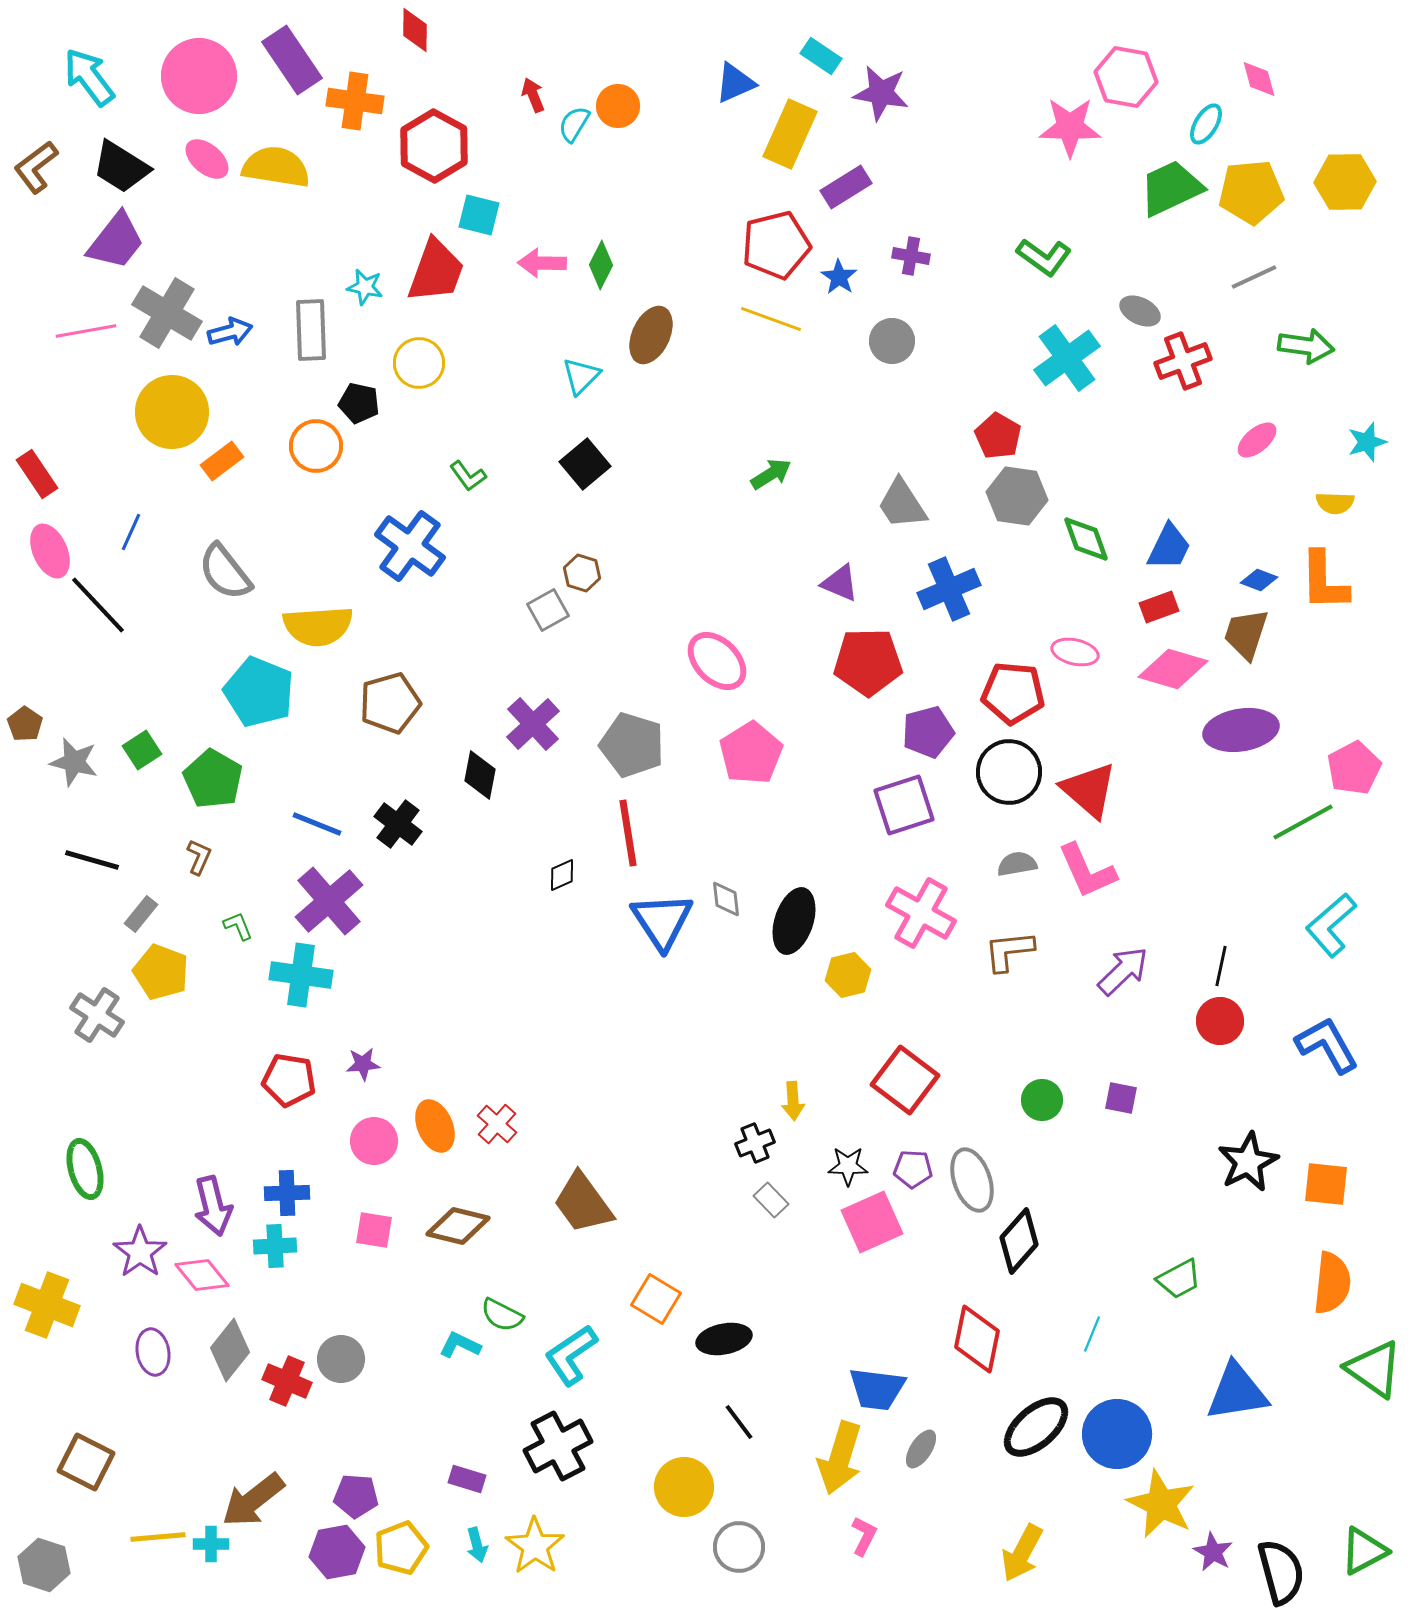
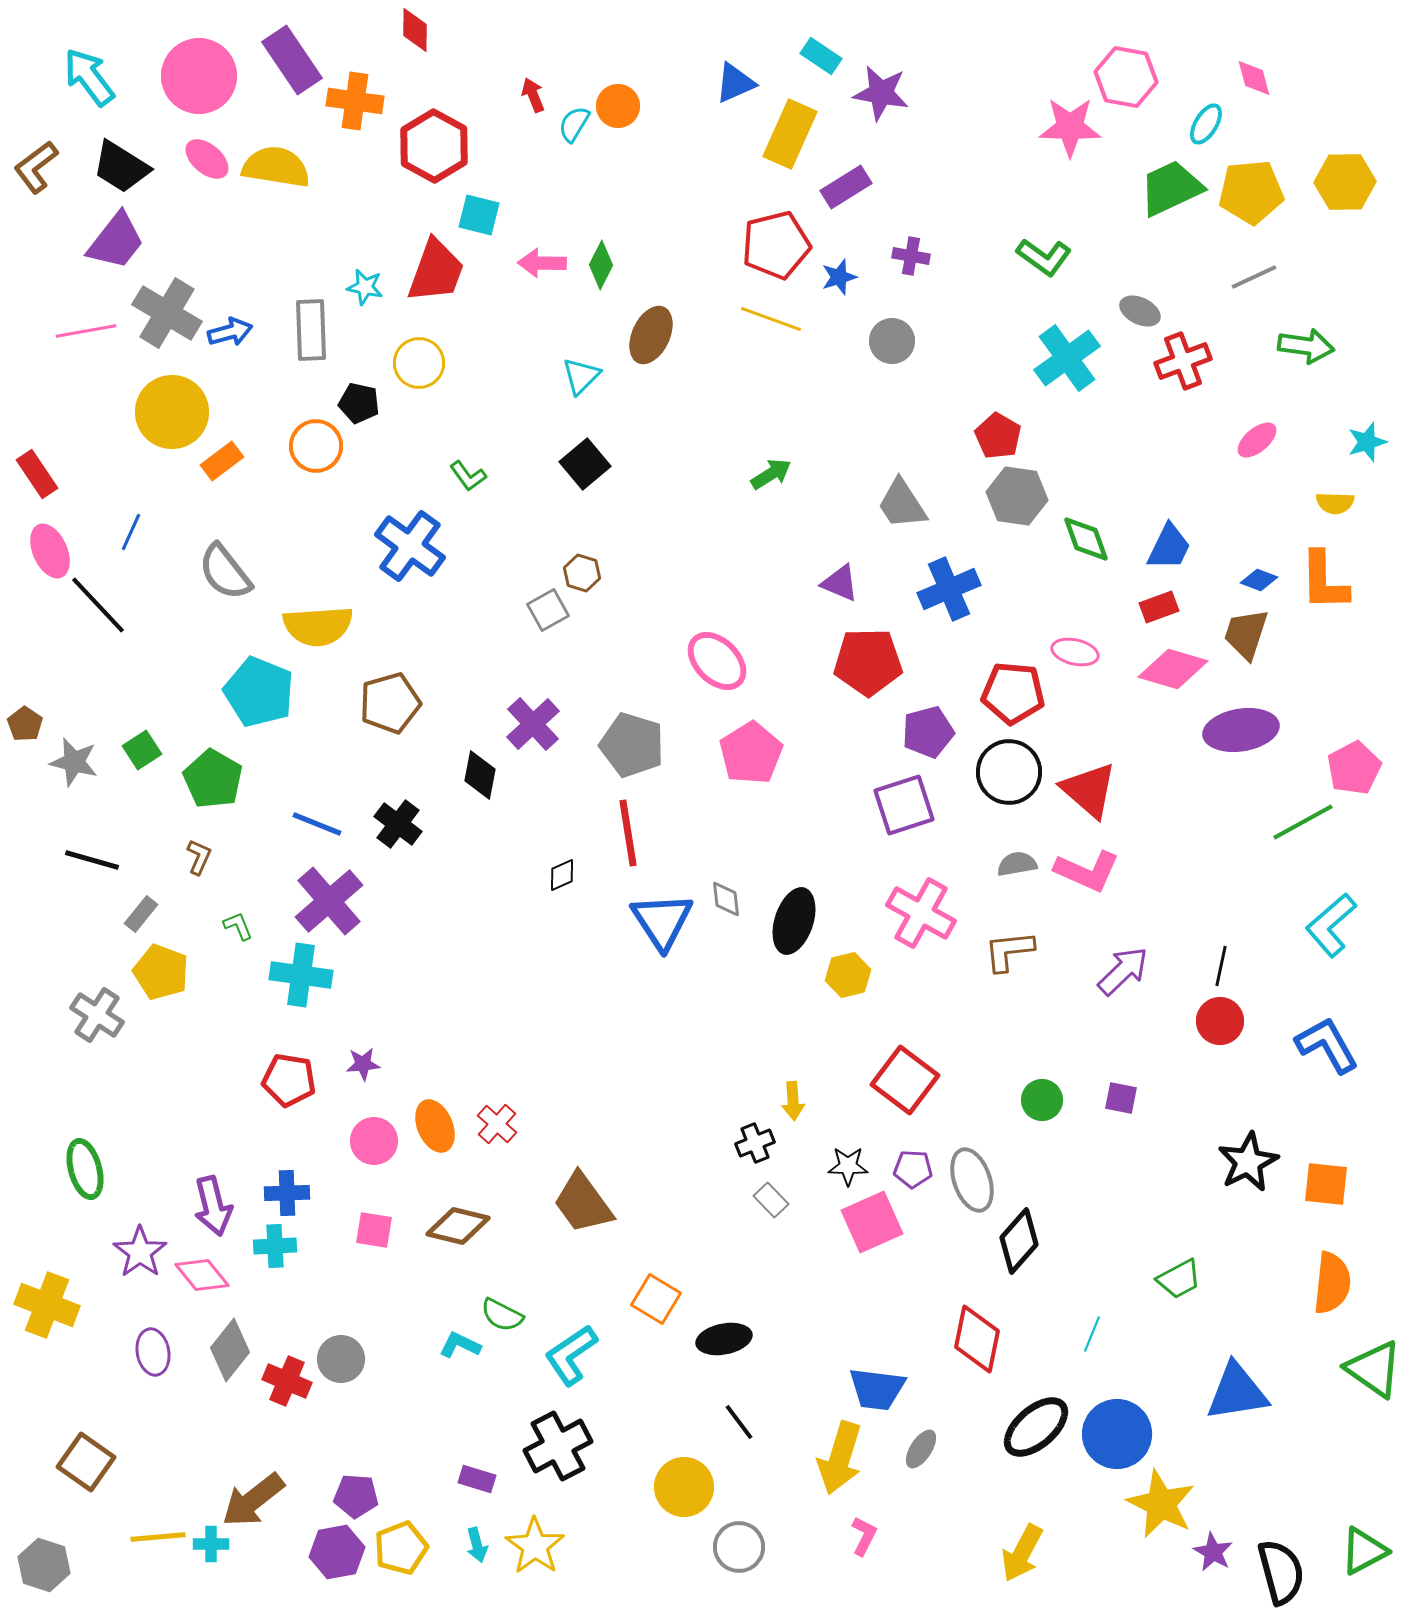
pink diamond at (1259, 79): moved 5 px left, 1 px up
blue star at (839, 277): rotated 21 degrees clockwise
pink L-shape at (1087, 871): rotated 42 degrees counterclockwise
brown square at (86, 1462): rotated 8 degrees clockwise
purple rectangle at (467, 1479): moved 10 px right
